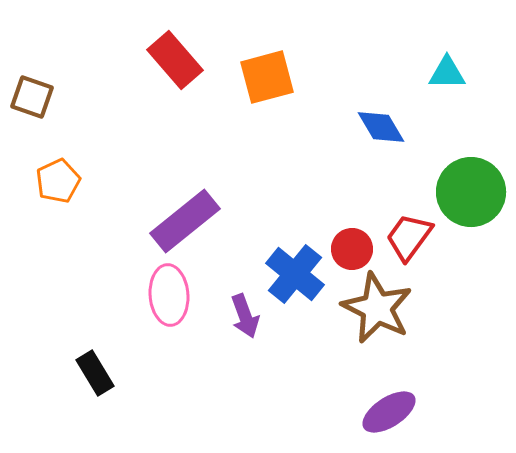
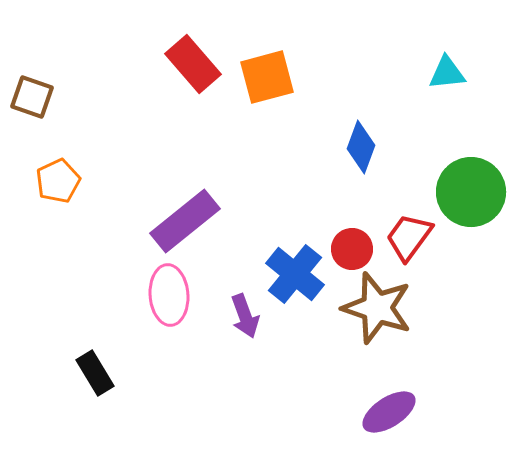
red rectangle: moved 18 px right, 4 px down
cyan triangle: rotated 6 degrees counterclockwise
blue diamond: moved 20 px left, 20 px down; rotated 51 degrees clockwise
brown star: rotated 8 degrees counterclockwise
